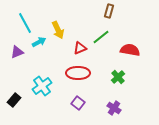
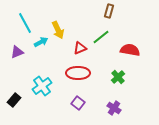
cyan arrow: moved 2 px right
